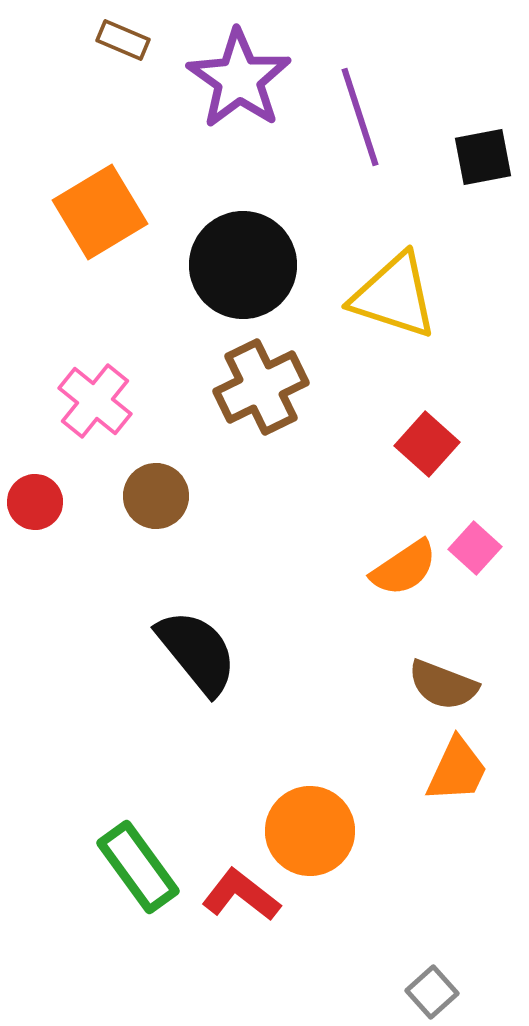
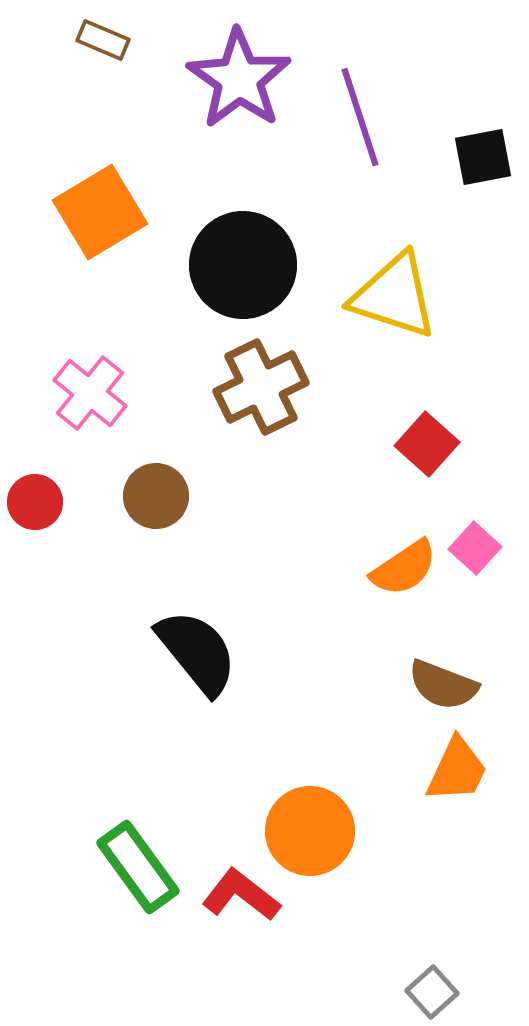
brown rectangle: moved 20 px left
pink cross: moved 5 px left, 8 px up
